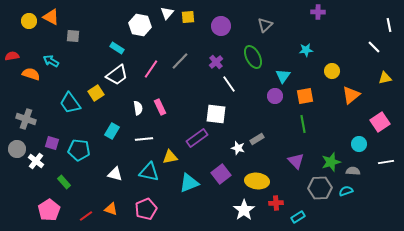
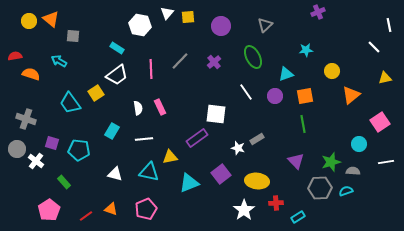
purple cross at (318, 12): rotated 24 degrees counterclockwise
orange triangle at (51, 17): moved 2 px down; rotated 12 degrees clockwise
red semicircle at (12, 56): moved 3 px right
cyan arrow at (51, 61): moved 8 px right
purple cross at (216, 62): moved 2 px left
pink line at (151, 69): rotated 36 degrees counterclockwise
cyan triangle at (283, 76): moved 3 px right, 2 px up; rotated 35 degrees clockwise
white line at (229, 84): moved 17 px right, 8 px down
